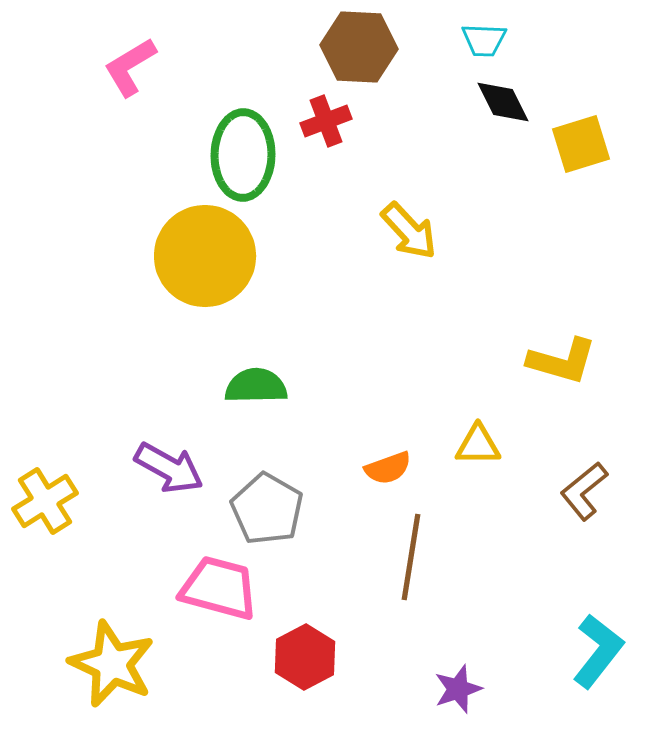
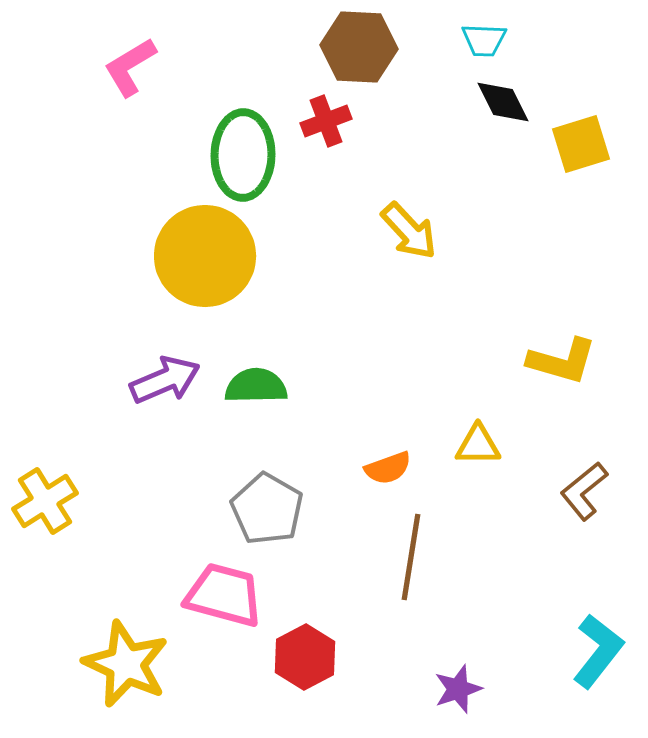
purple arrow: moved 4 px left, 88 px up; rotated 52 degrees counterclockwise
pink trapezoid: moved 5 px right, 7 px down
yellow star: moved 14 px right
